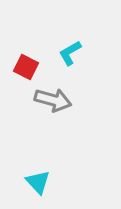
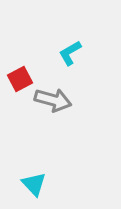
red square: moved 6 px left, 12 px down; rotated 35 degrees clockwise
cyan triangle: moved 4 px left, 2 px down
